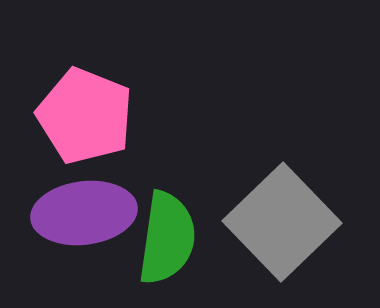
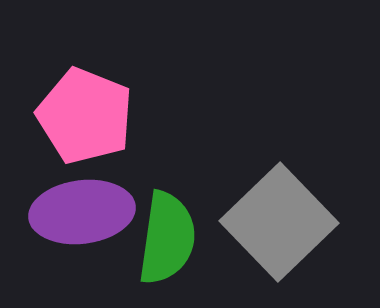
purple ellipse: moved 2 px left, 1 px up
gray square: moved 3 px left
